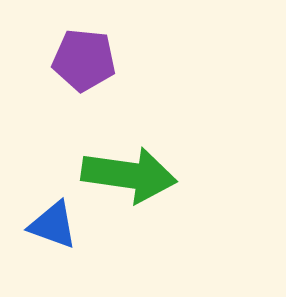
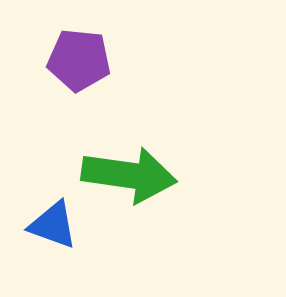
purple pentagon: moved 5 px left
